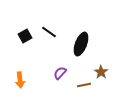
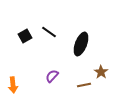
purple semicircle: moved 8 px left, 3 px down
orange arrow: moved 7 px left, 5 px down
